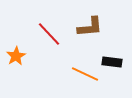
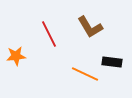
brown L-shape: rotated 64 degrees clockwise
red line: rotated 16 degrees clockwise
orange star: rotated 24 degrees clockwise
